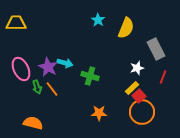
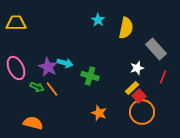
yellow semicircle: rotated 10 degrees counterclockwise
gray rectangle: rotated 15 degrees counterclockwise
pink ellipse: moved 5 px left, 1 px up
green arrow: rotated 48 degrees counterclockwise
orange star: rotated 21 degrees clockwise
